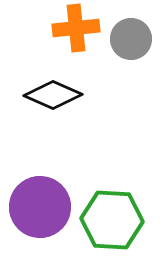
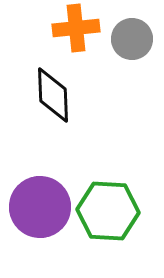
gray circle: moved 1 px right
black diamond: rotated 64 degrees clockwise
green hexagon: moved 4 px left, 9 px up
